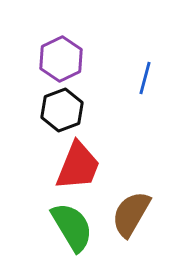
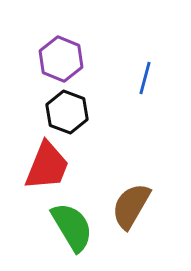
purple hexagon: rotated 12 degrees counterclockwise
black hexagon: moved 5 px right, 2 px down; rotated 18 degrees counterclockwise
red trapezoid: moved 31 px left
brown semicircle: moved 8 px up
